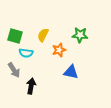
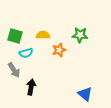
yellow semicircle: rotated 64 degrees clockwise
cyan semicircle: rotated 24 degrees counterclockwise
blue triangle: moved 14 px right, 22 px down; rotated 28 degrees clockwise
black arrow: moved 1 px down
